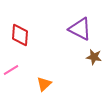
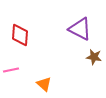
pink line: rotated 21 degrees clockwise
orange triangle: rotated 35 degrees counterclockwise
